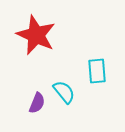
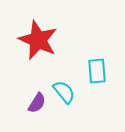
red star: moved 2 px right, 5 px down
purple semicircle: rotated 10 degrees clockwise
